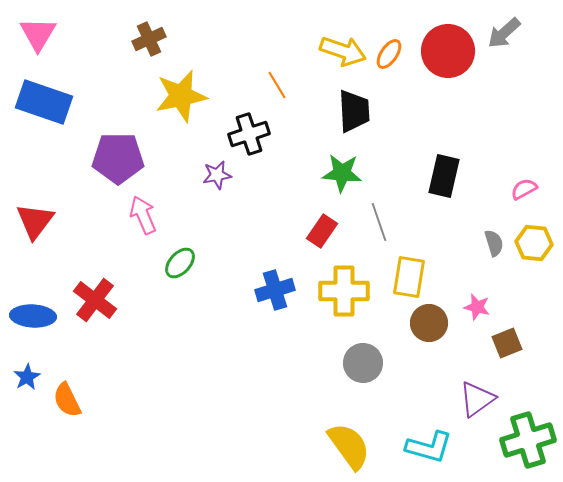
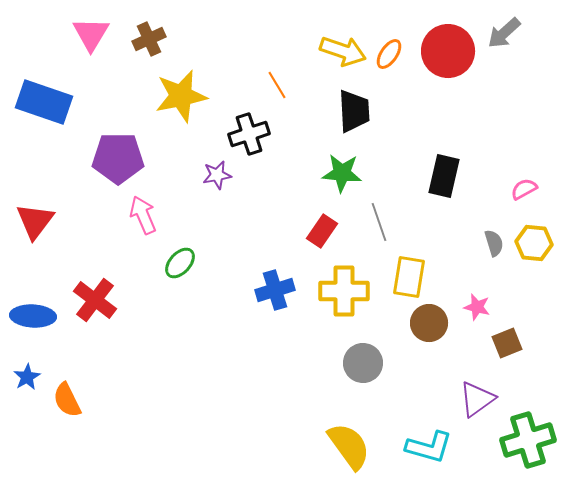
pink triangle: moved 53 px right
